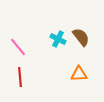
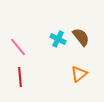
orange triangle: rotated 36 degrees counterclockwise
